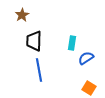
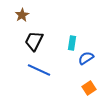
black trapezoid: rotated 25 degrees clockwise
blue line: rotated 55 degrees counterclockwise
orange square: rotated 24 degrees clockwise
